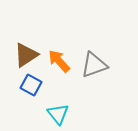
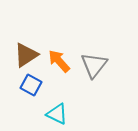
gray triangle: rotated 32 degrees counterclockwise
cyan triangle: moved 1 px left; rotated 25 degrees counterclockwise
